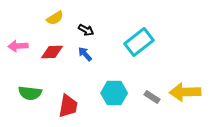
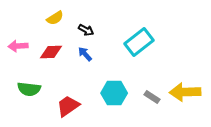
red diamond: moved 1 px left
green semicircle: moved 1 px left, 4 px up
red trapezoid: rotated 135 degrees counterclockwise
